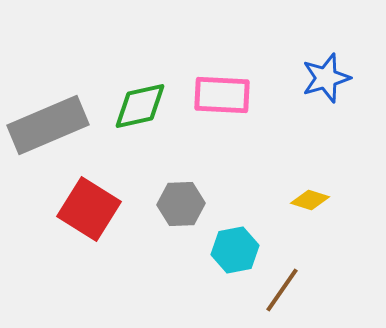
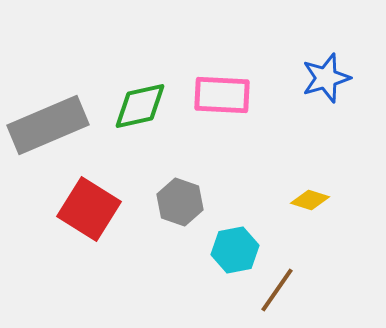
gray hexagon: moved 1 px left, 2 px up; rotated 21 degrees clockwise
brown line: moved 5 px left
